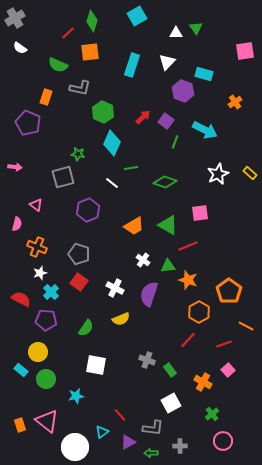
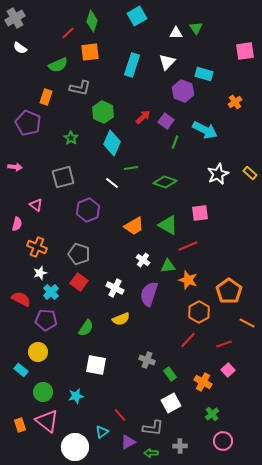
green semicircle at (58, 65): rotated 48 degrees counterclockwise
green star at (78, 154): moved 7 px left, 16 px up; rotated 24 degrees clockwise
orange line at (246, 326): moved 1 px right, 3 px up
green rectangle at (170, 370): moved 4 px down
green circle at (46, 379): moved 3 px left, 13 px down
